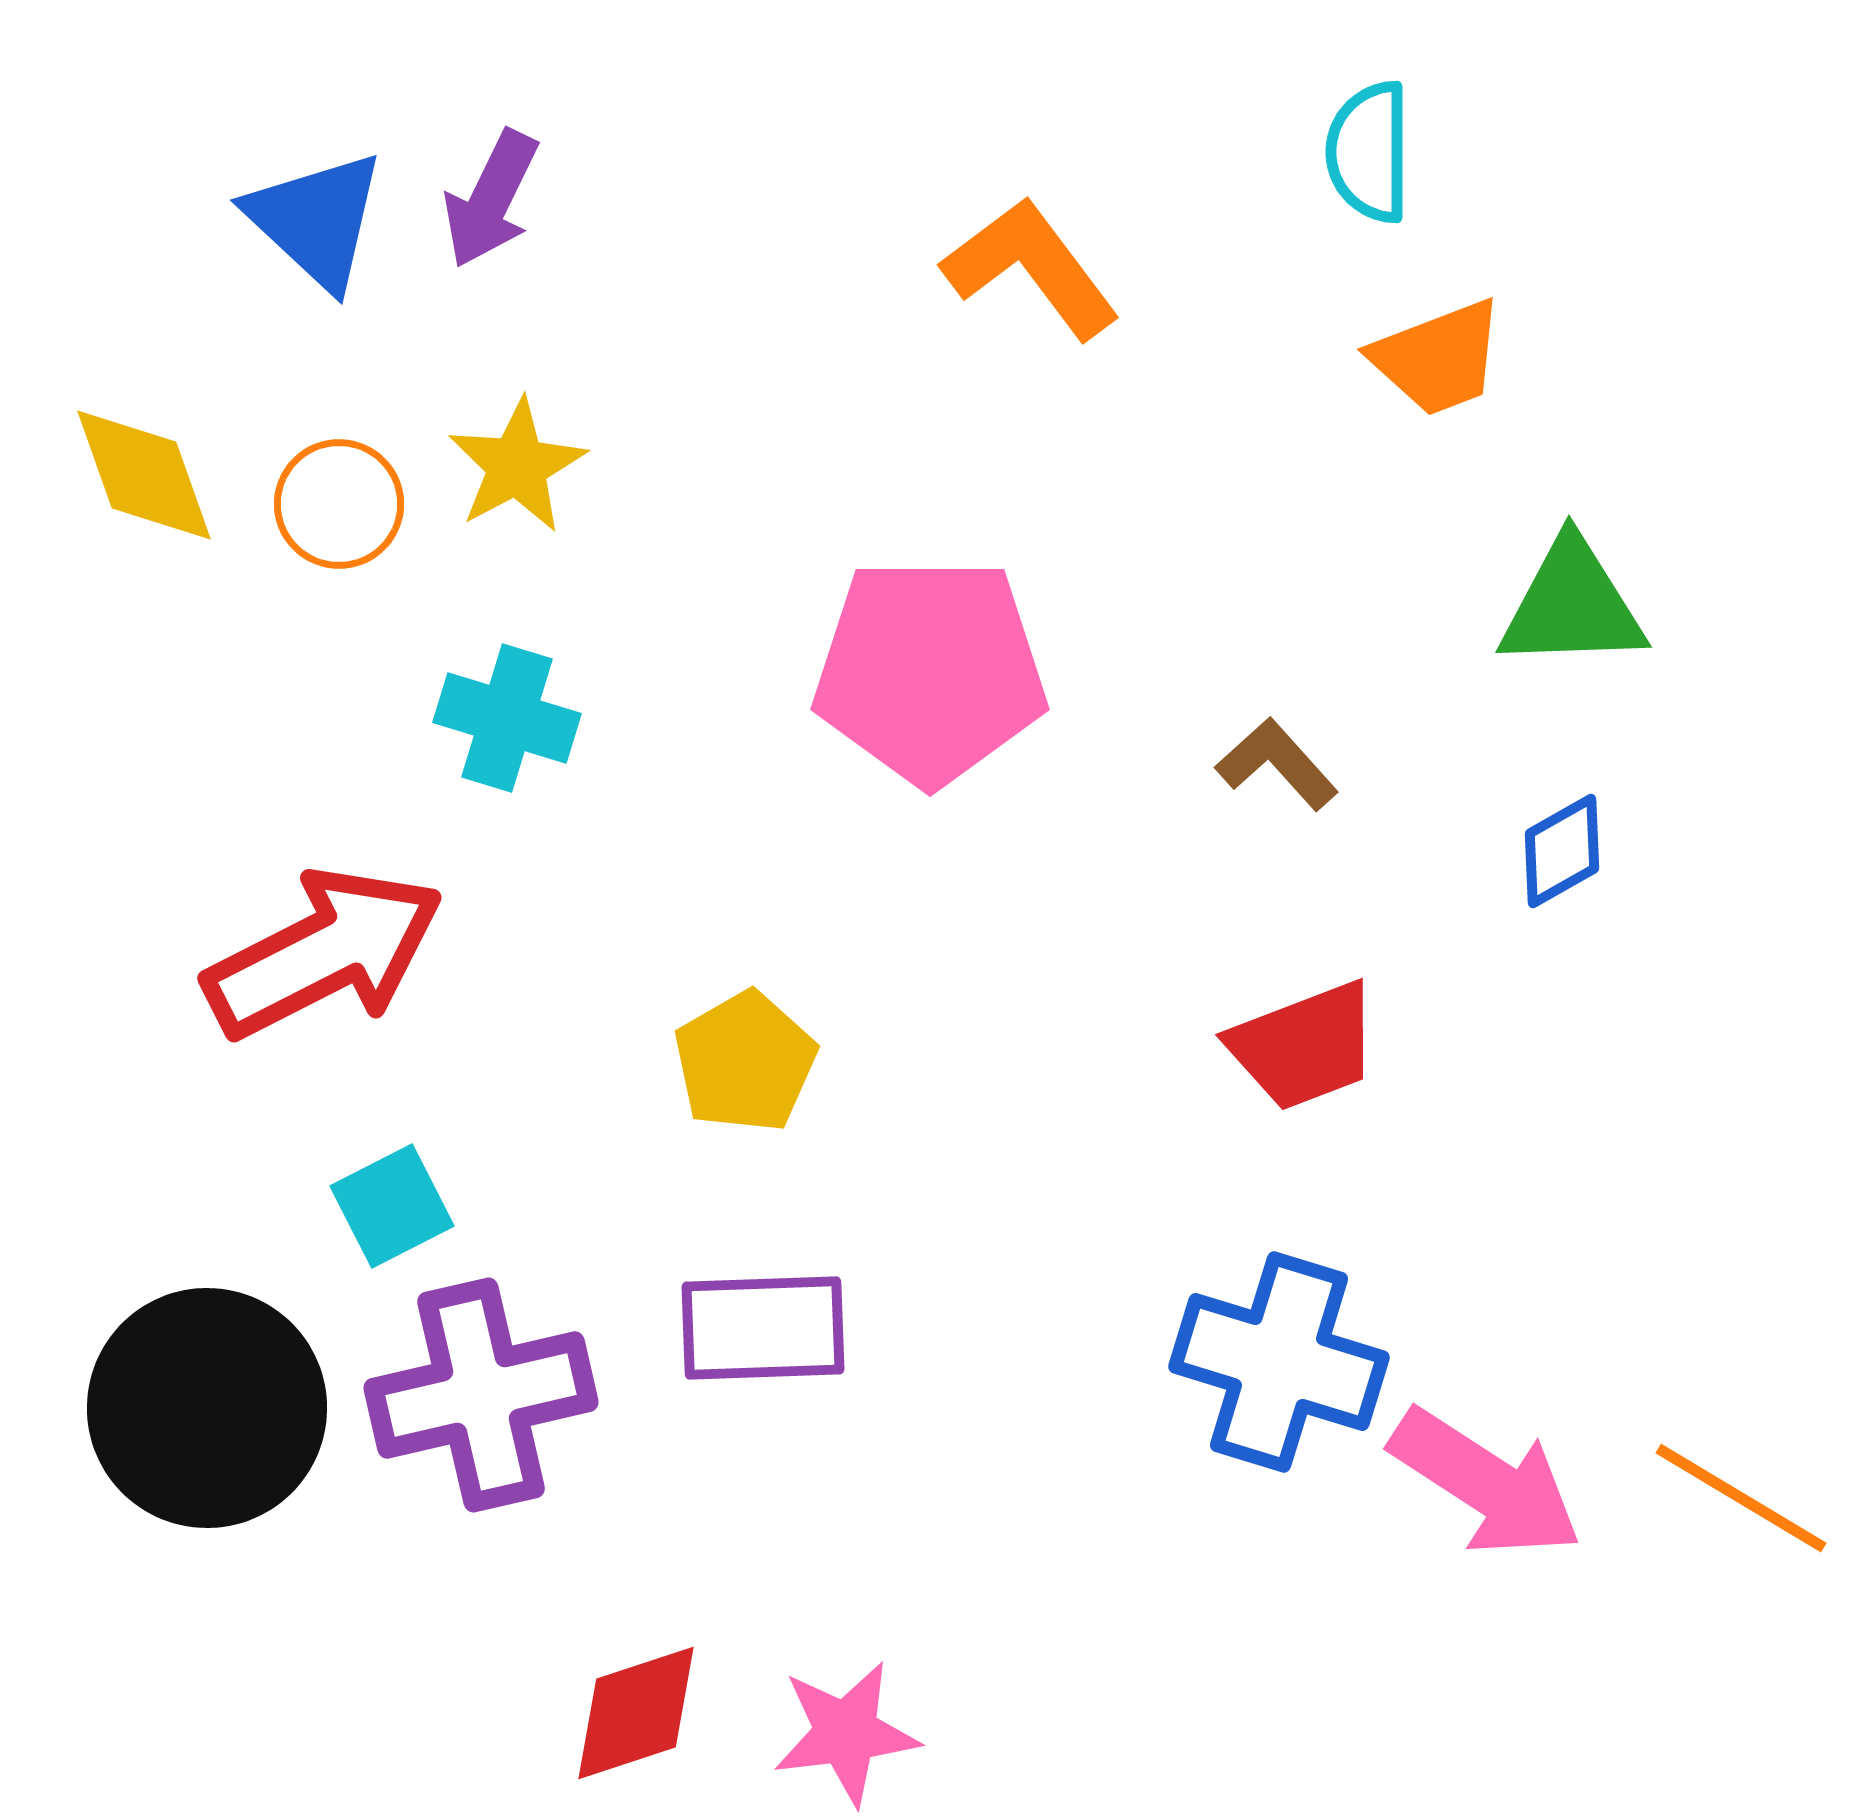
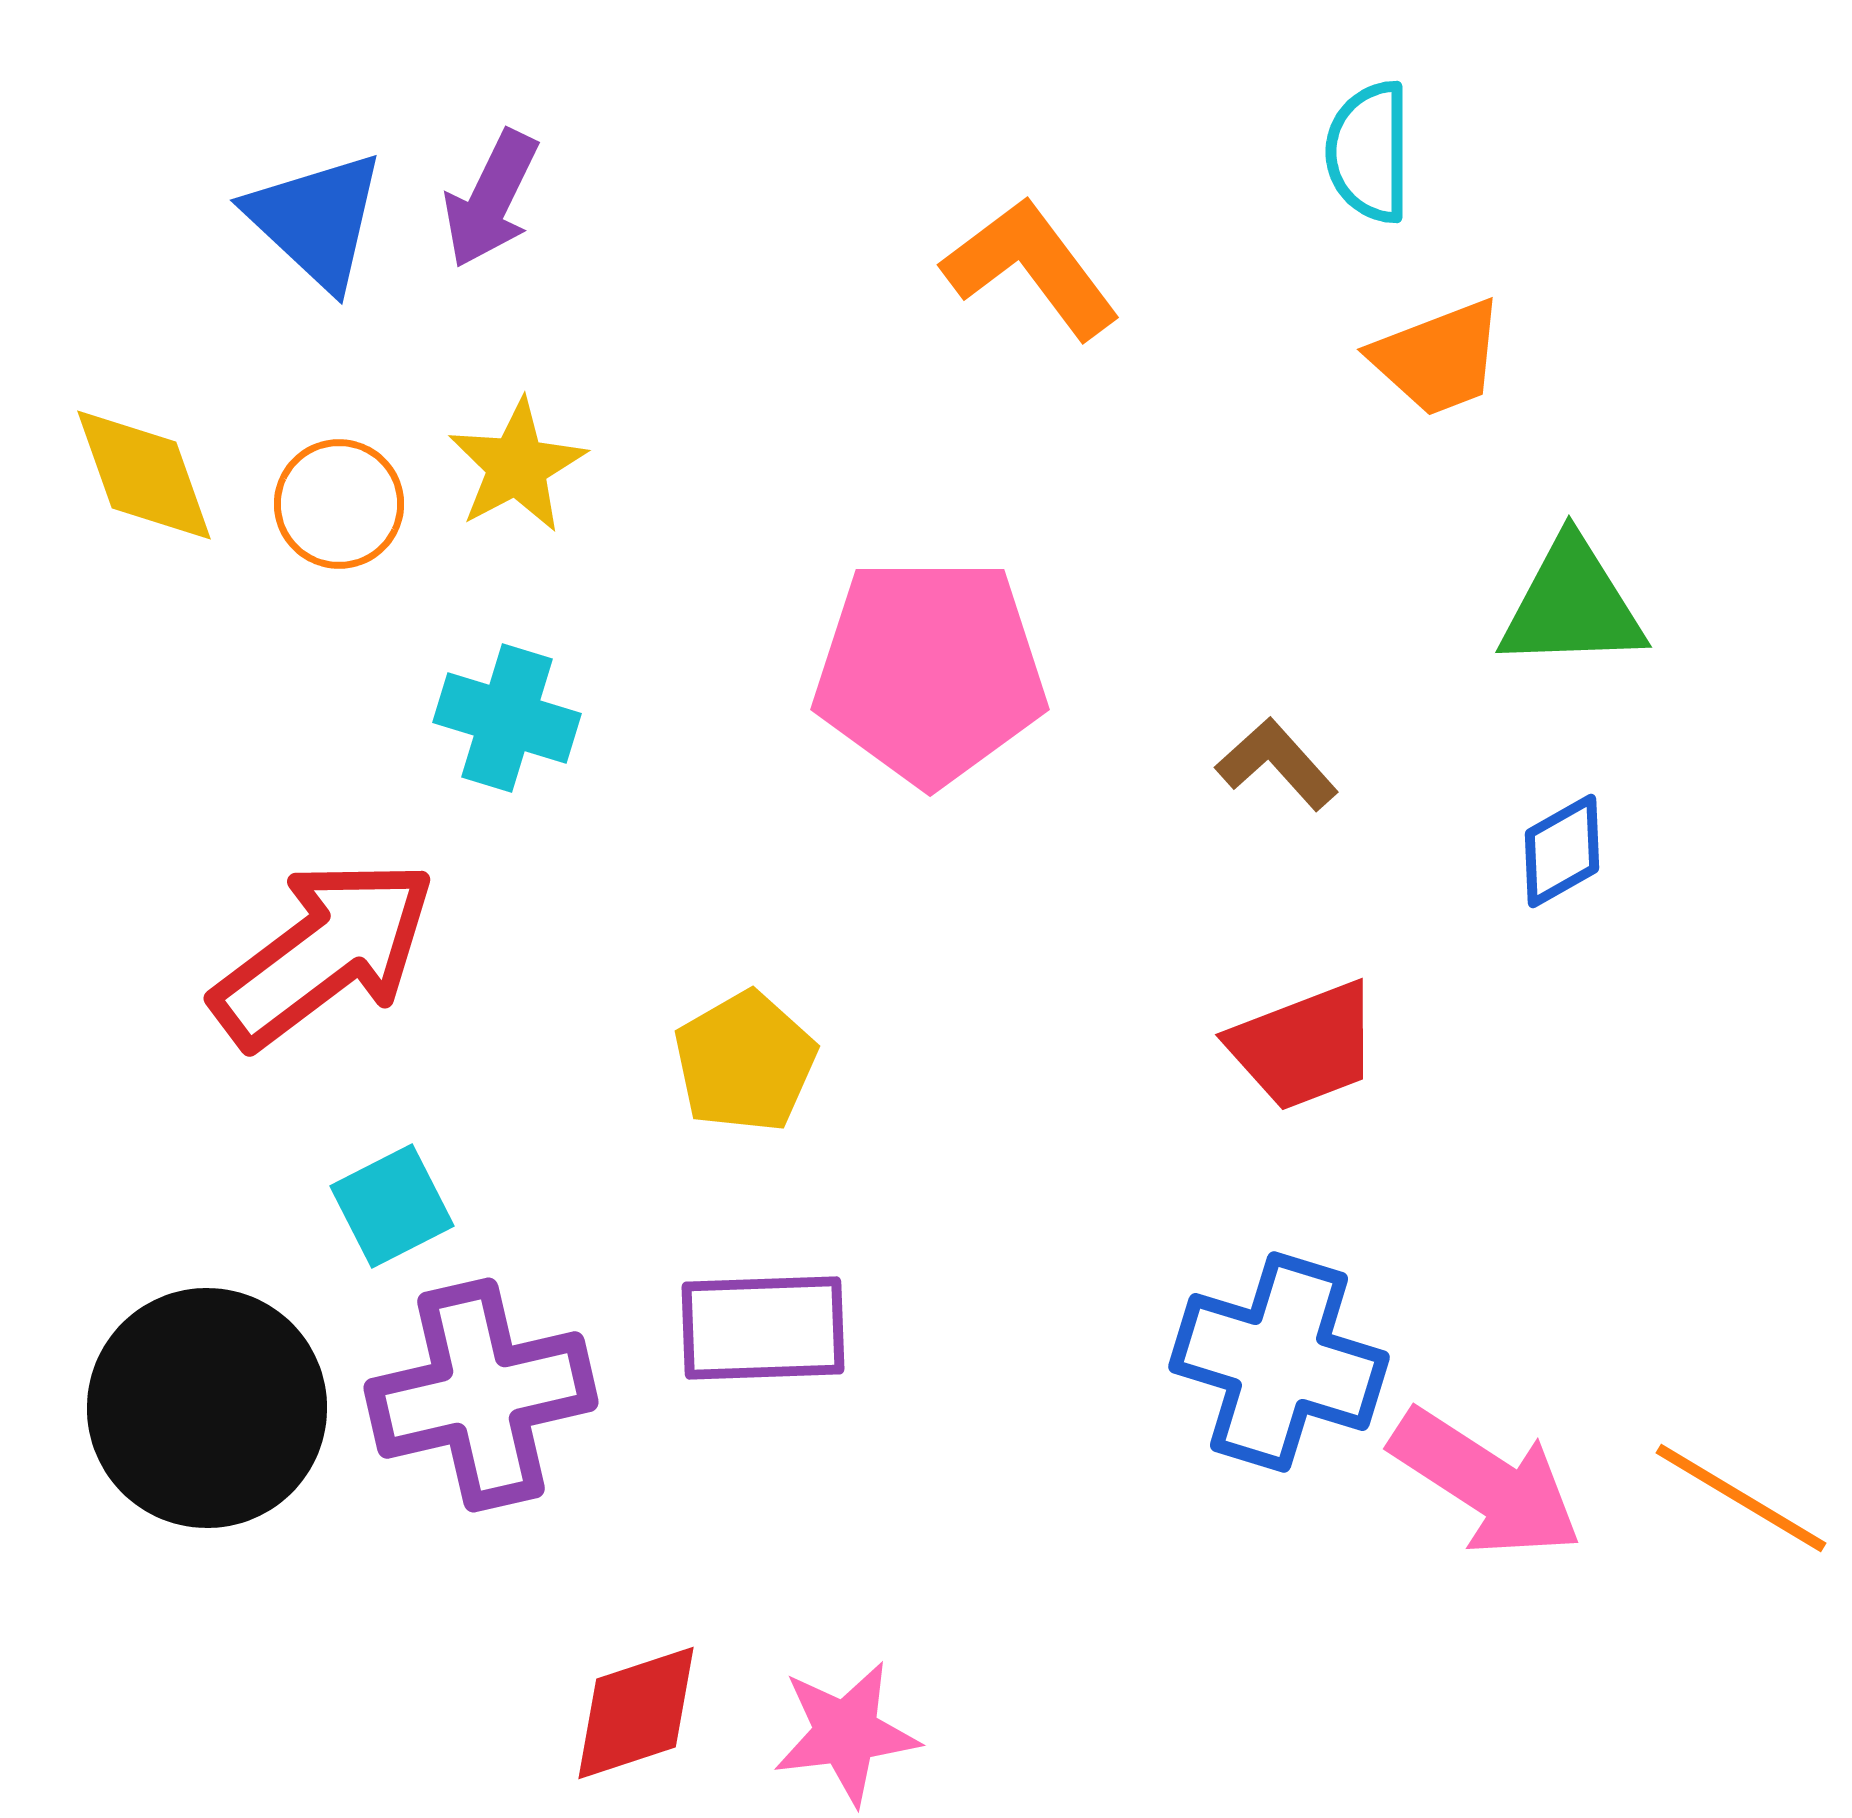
red arrow: rotated 10 degrees counterclockwise
